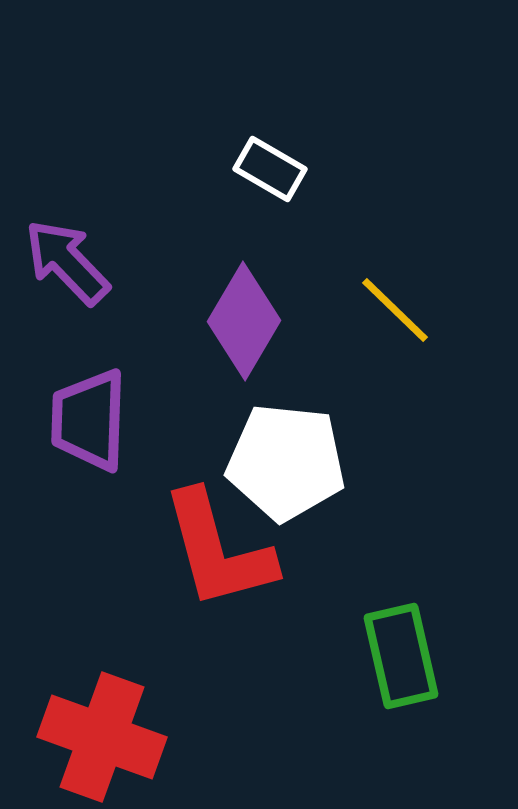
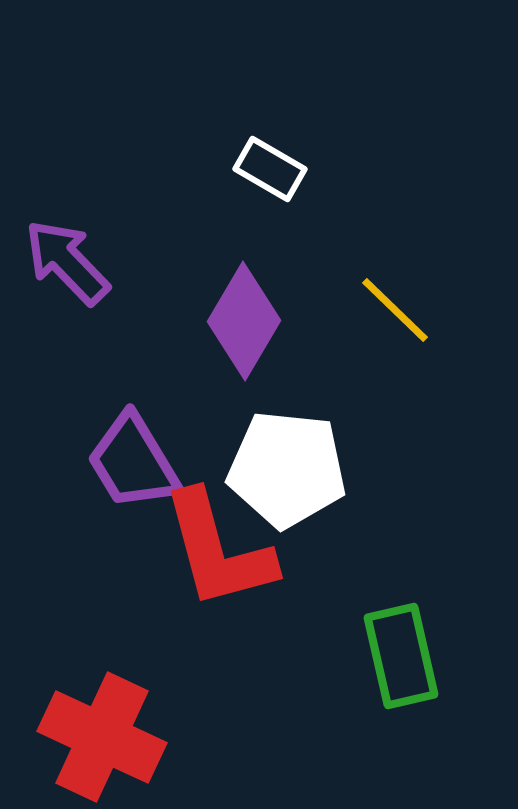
purple trapezoid: moved 44 px right, 42 px down; rotated 33 degrees counterclockwise
white pentagon: moved 1 px right, 7 px down
red cross: rotated 5 degrees clockwise
